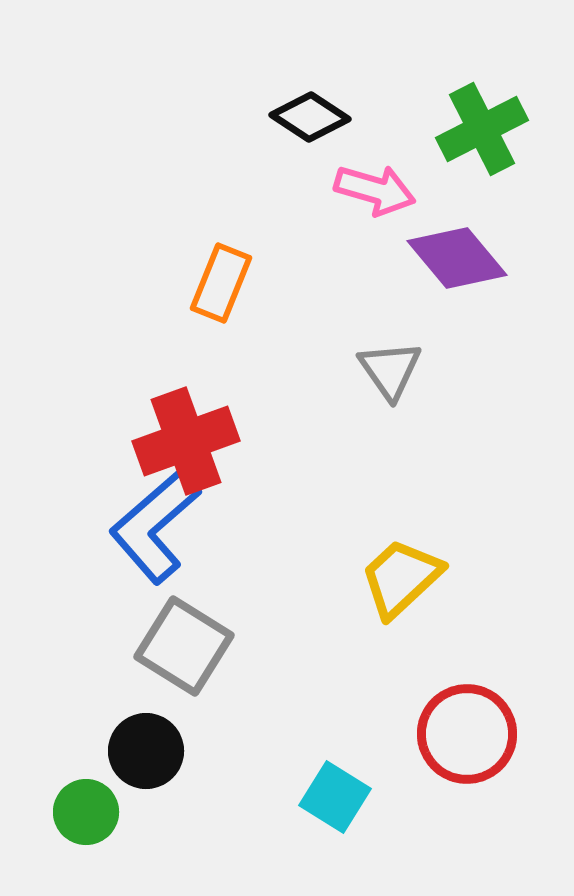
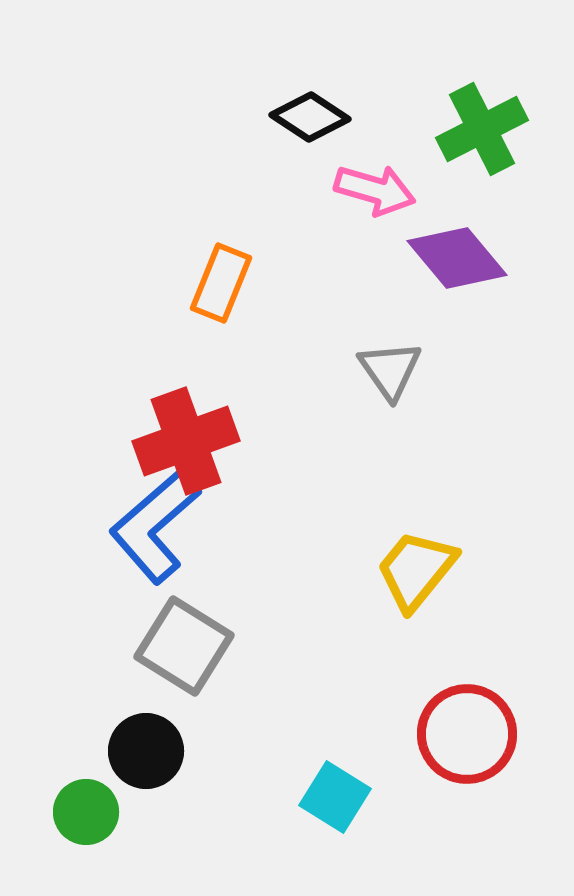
yellow trapezoid: moved 15 px right, 8 px up; rotated 8 degrees counterclockwise
